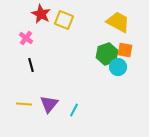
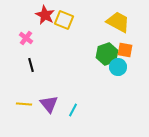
red star: moved 4 px right, 1 px down
purple triangle: rotated 18 degrees counterclockwise
cyan line: moved 1 px left
